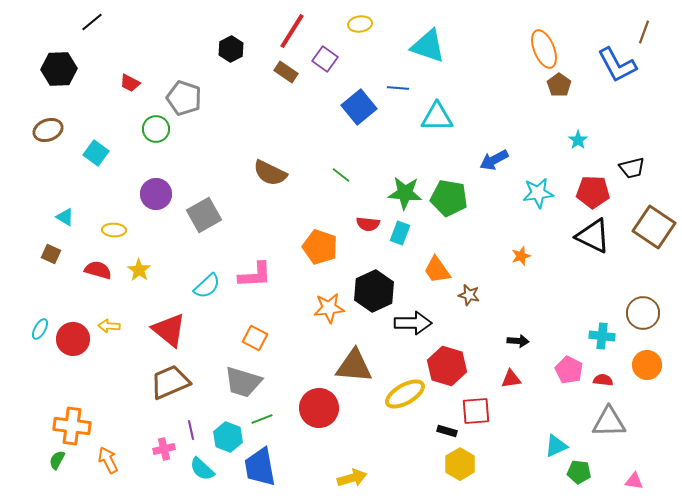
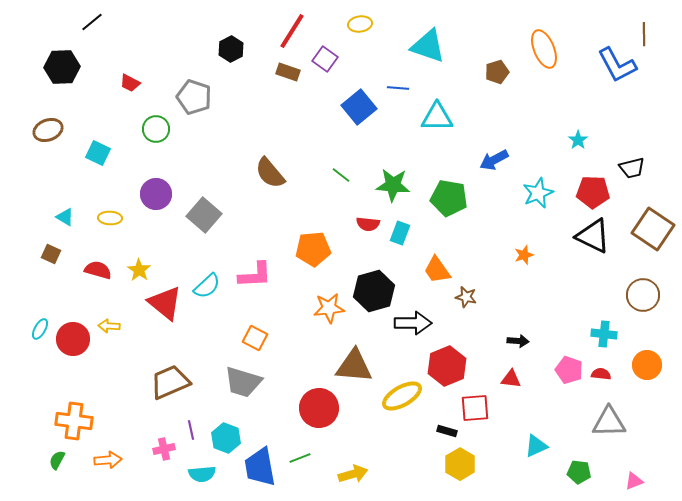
brown line at (644, 32): moved 2 px down; rotated 20 degrees counterclockwise
black hexagon at (59, 69): moved 3 px right, 2 px up
brown rectangle at (286, 72): moved 2 px right; rotated 15 degrees counterclockwise
brown pentagon at (559, 85): moved 62 px left, 13 px up; rotated 20 degrees clockwise
gray pentagon at (184, 98): moved 10 px right, 1 px up
cyan square at (96, 153): moved 2 px right; rotated 10 degrees counterclockwise
brown semicircle at (270, 173): rotated 24 degrees clockwise
green star at (405, 193): moved 12 px left, 8 px up
cyan star at (538, 193): rotated 16 degrees counterclockwise
gray square at (204, 215): rotated 20 degrees counterclockwise
brown square at (654, 227): moved 1 px left, 2 px down
yellow ellipse at (114, 230): moved 4 px left, 12 px up
orange pentagon at (320, 247): moved 7 px left, 2 px down; rotated 24 degrees counterclockwise
orange star at (521, 256): moved 3 px right, 1 px up
black hexagon at (374, 291): rotated 9 degrees clockwise
brown star at (469, 295): moved 3 px left, 2 px down
brown circle at (643, 313): moved 18 px up
red triangle at (169, 330): moved 4 px left, 27 px up
cyan cross at (602, 336): moved 2 px right, 2 px up
red hexagon at (447, 366): rotated 21 degrees clockwise
pink pentagon at (569, 370): rotated 8 degrees counterclockwise
red triangle at (511, 379): rotated 15 degrees clockwise
red semicircle at (603, 380): moved 2 px left, 6 px up
yellow ellipse at (405, 394): moved 3 px left, 2 px down
red square at (476, 411): moved 1 px left, 3 px up
green line at (262, 419): moved 38 px right, 39 px down
orange cross at (72, 426): moved 2 px right, 5 px up
cyan hexagon at (228, 437): moved 2 px left, 1 px down
cyan triangle at (556, 446): moved 20 px left
orange arrow at (108, 460): rotated 112 degrees clockwise
cyan semicircle at (202, 469): moved 5 px down; rotated 48 degrees counterclockwise
yellow arrow at (352, 478): moved 1 px right, 4 px up
pink triangle at (634, 481): rotated 30 degrees counterclockwise
